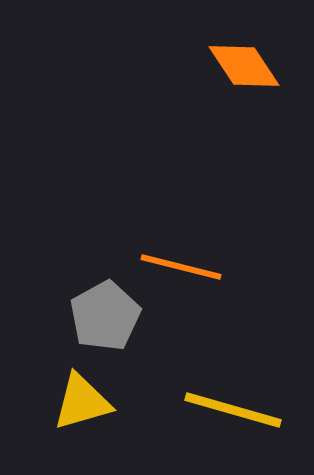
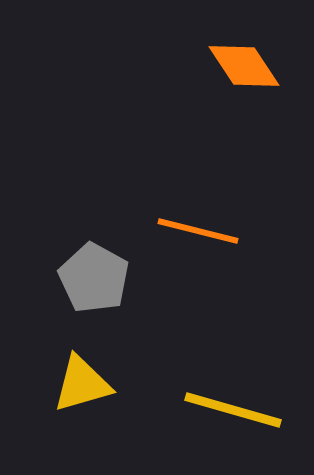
orange line: moved 17 px right, 36 px up
gray pentagon: moved 11 px left, 38 px up; rotated 14 degrees counterclockwise
yellow triangle: moved 18 px up
